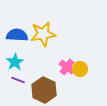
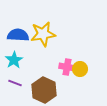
blue semicircle: moved 1 px right
cyan star: moved 1 px left, 2 px up
pink cross: rotated 28 degrees counterclockwise
purple line: moved 3 px left, 3 px down
